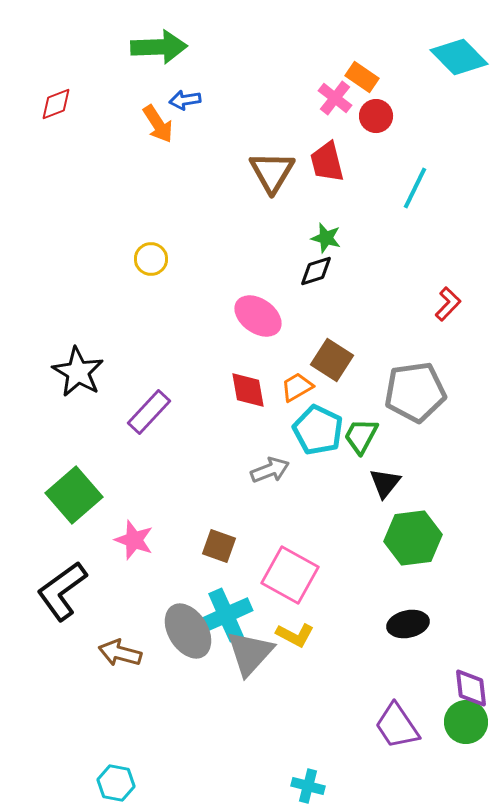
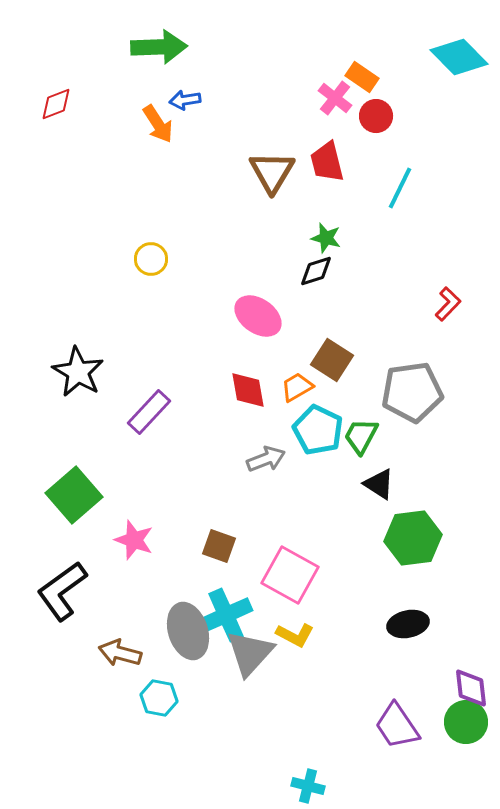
cyan line at (415, 188): moved 15 px left
gray pentagon at (415, 392): moved 3 px left
gray arrow at (270, 470): moved 4 px left, 11 px up
black triangle at (385, 483): moved 6 px left, 1 px down; rotated 36 degrees counterclockwise
gray ellipse at (188, 631): rotated 14 degrees clockwise
cyan hexagon at (116, 783): moved 43 px right, 85 px up
